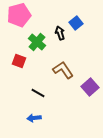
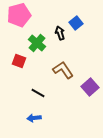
green cross: moved 1 px down
